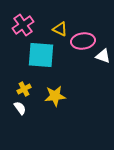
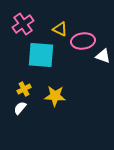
pink cross: moved 1 px up
yellow star: rotated 10 degrees clockwise
white semicircle: rotated 104 degrees counterclockwise
